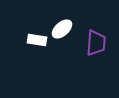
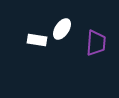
white ellipse: rotated 15 degrees counterclockwise
